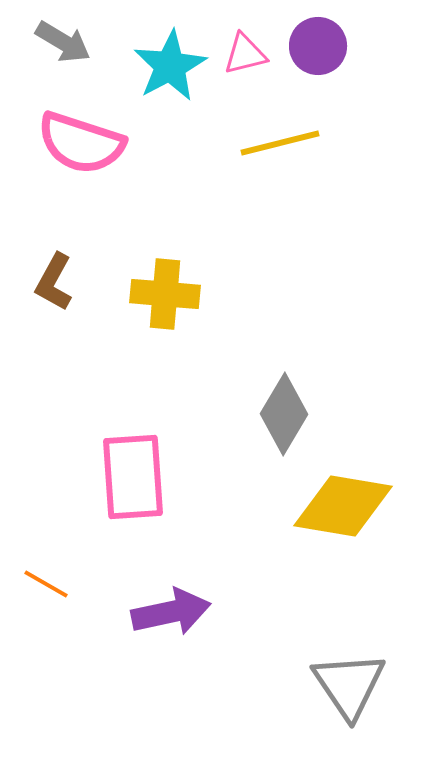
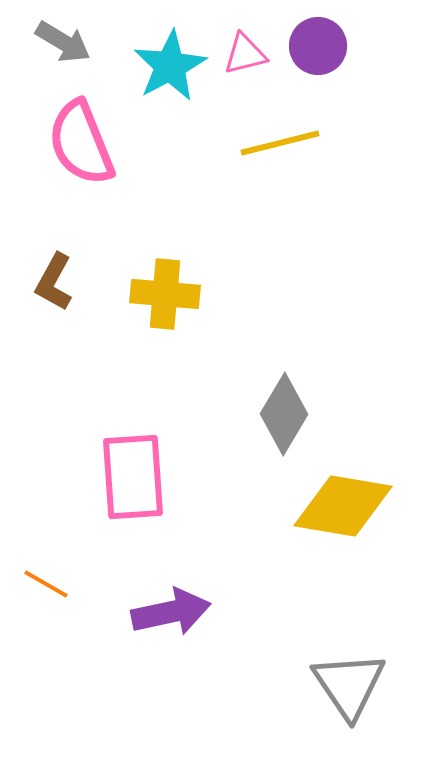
pink semicircle: rotated 50 degrees clockwise
